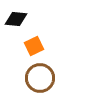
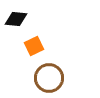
brown circle: moved 9 px right
